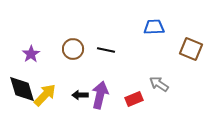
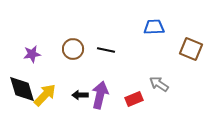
purple star: moved 1 px right; rotated 24 degrees clockwise
